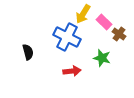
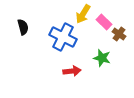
blue cross: moved 4 px left
black semicircle: moved 5 px left, 25 px up
